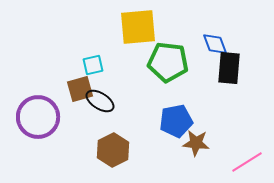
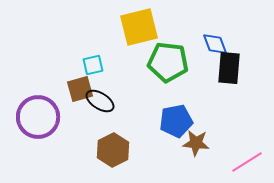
yellow square: moved 1 px right; rotated 9 degrees counterclockwise
